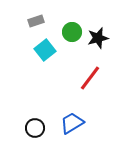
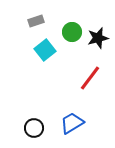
black circle: moved 1 px left
